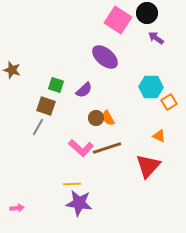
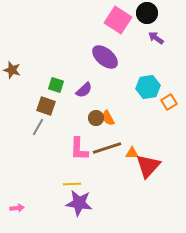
cyan hexagon: moved 3 px left; rotated 10 degrees counterclockwise
orange triangle: moved 27 px left, 17 px down; rotated 24 degrees counterclockwise
pink L-shape: moved 2 px left, 1 px down; rotated 50 degrees clockwise
